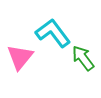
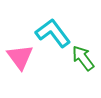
pink triangle: rotated 16 degrees counterclockwise
